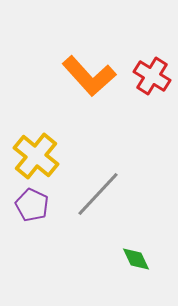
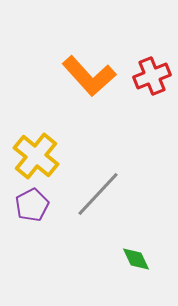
red cross: rotated 36 degrees clockwise
purple pentagon: rotated 20 degrees clockwise
